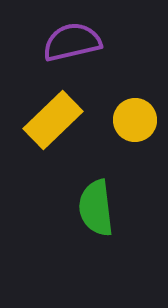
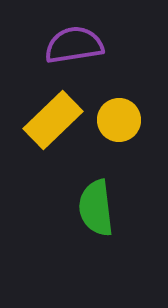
purple semicircle: moved 2 px right, 3 px down; rotated 4 degrees clockwise
yellow circle: moved 16 px left
